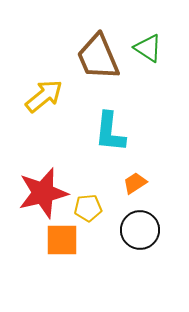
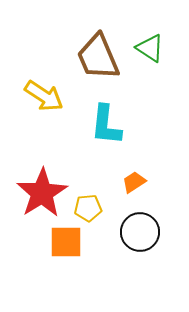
green triangle: moved 2 px right
yellow arrow: rotated 72 degrees clockwise
cyan L-shape: moved 4 px left, 7 px up
orange trapezoid: moved 1 px left, 1 px up
red star: moved 1 px left; rotated 18 degrees counterclockwise
black circle: moved 2 px down
orange square: moved 4 px right, 2 px down
